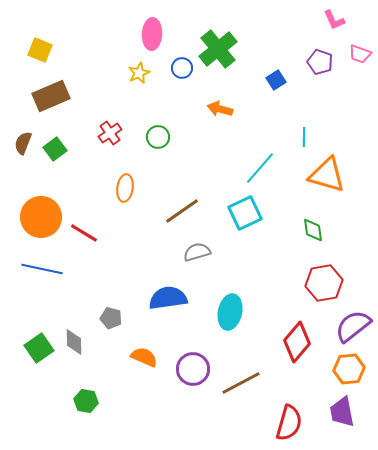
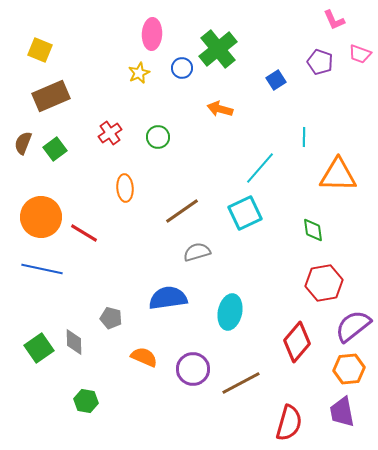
orange triangle at (327, 175): moved 11 px right; rotated 15 degrees counterclockwise
orange ellipse at (125, 188): rotated 12 degrees counterclockwise
